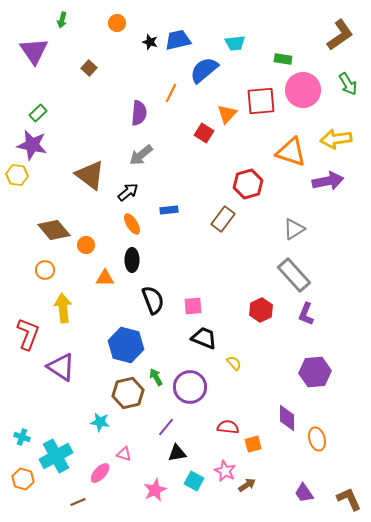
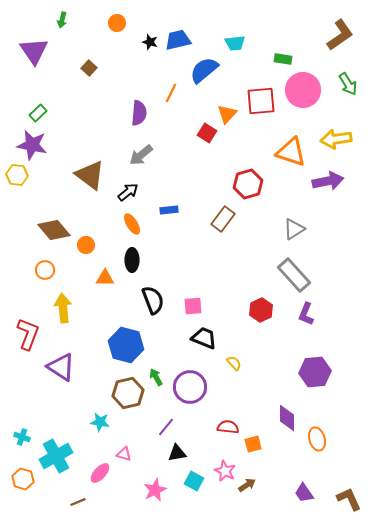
red square at (204, 133): moved 3 px right
